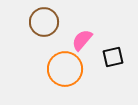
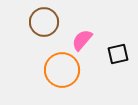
black square: moved 5 px right, 3 px up
orange circle: moved 3 px left, 1 px down
